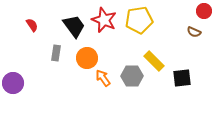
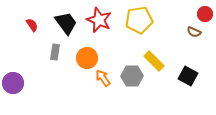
red circle: moved 1 px right, 3 px down
red star: moved 5 px left
black trapezoid: moved 8 px left, 3 px up
gray rectangle: moved 1 px left, 1 px up
black square: moved 6 px right, 2 px up; rotated 36 degrees clockwise
